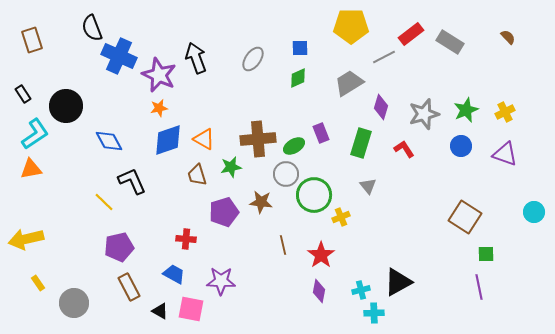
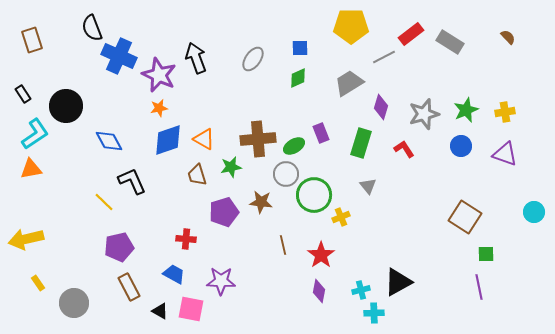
yellow cross at (505, 112): rotated 18 degrees clockwise
